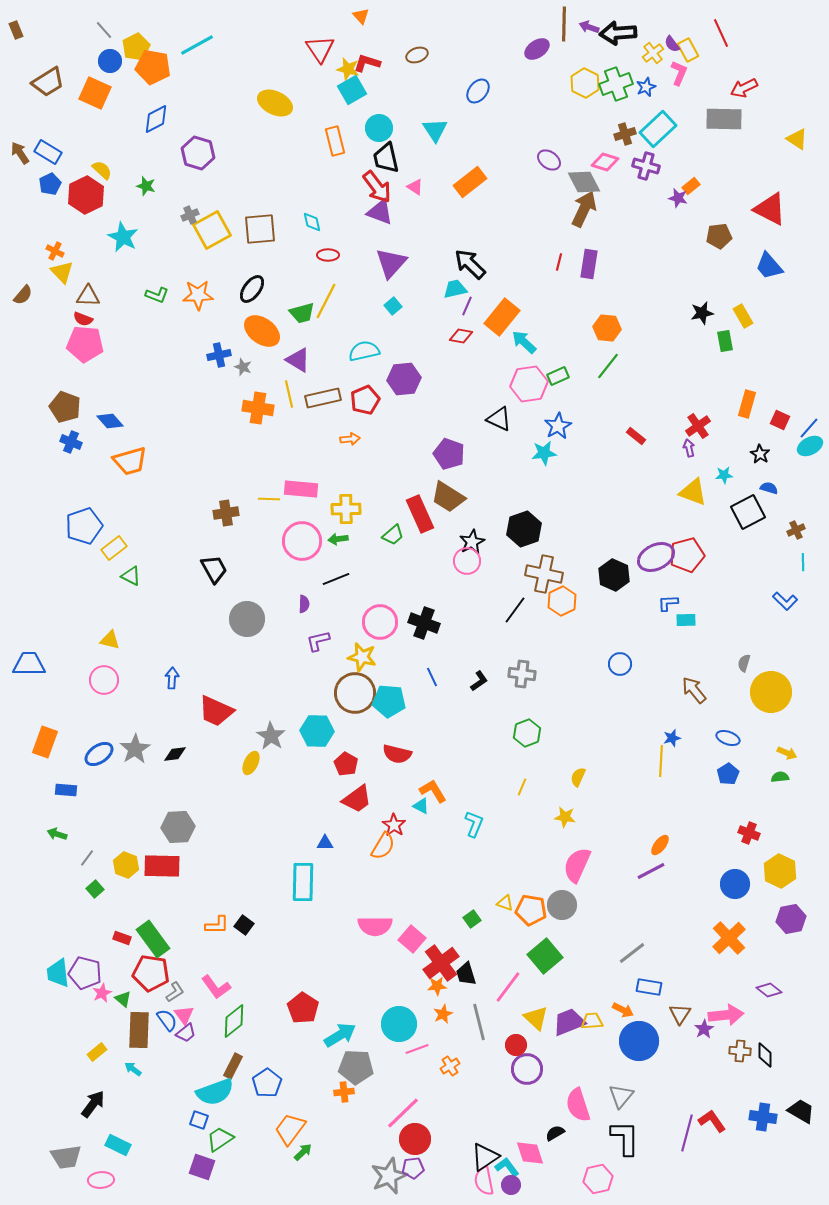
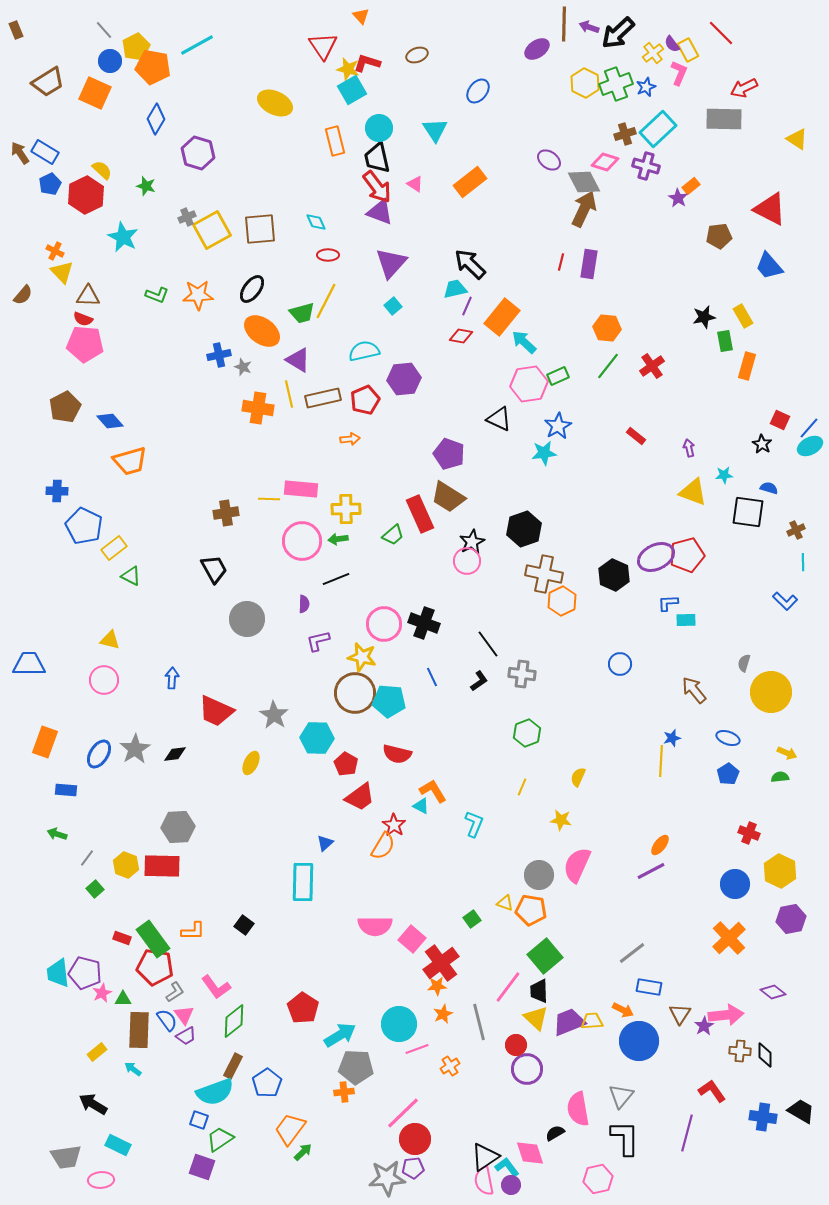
black arrow at (618, 33): rotated 39 degrees counterclockwise
red line at (721, 33): rotated 20 degrees counterclockwise
red triangle at (320, 49): moved 3 px right, 3 px up
blue diamond at (156, 119): rotated 32 degrees counterclockwise
blue rectangle at (48, 152): moved 3 px left
black trapezoid at (386, 158): moved 9 px left
pink triangle at (415, 187): moved 3 px up
purple star at (678, 198): rotated 18 degrees clockwise
gray cross at (190, 215): moved 3 px left, 2 px down
cyan diamond at (312, 222): moved 4 px right; rotated 10 degrees counterclockwise
red line at (559, 262): moved 2 px right
black star at (702, 313): moved 2 px right, 4 px down
orange rectangle at (747, 404): moved 38 px up
brown pentagon at (65, 407): rotated 24 degrees clockwise
red cross at (698, 426): moved 46 px left, 60 px up
blue cross at (71, 442): moved 14 px left, 49 px down; rotated 20 degrees counterclockwise
black star at (760, 454): moved 2 px right, 10 px up
black square at (748, 512): rotated 36 degrees clockwise
blue pentagon at (84, 526): rotated 27 degrees counterclockwise
black line at (515, 610): moved 27 px left, 34 px down; rotated 72 degrees counterclockwise
pink circle at (380, 622): moved 4 px right, 2 px down
cyan hexagon at (317, 731): moved 7 px down
gray star at (271, 736): moved 3 px right, 21 px up
blue ellipse at (99, 754): rotated 24 degrees counterclockwise
red trapezoid at (357, 799): moved 3 px right, 2 px up
yellow star at (565, 817): moved 4 px left, 3 px down
blue triangle at (325, 843): rotated 42 degrees counterclockwise
gray circle at (562, 905): moved 23 px left, 30 px up
orange L-shape at (217, 925): moved 24 px left, 6 px down
red pentagon at (151, 973): moved 4 px right, 6 px up
black trapezoid at (466, 974): moved 73 px right, 17 px down; rotated 15 degrees clockwise
purple diamond at (769, 990): moved 4 px right, 2 px down
green triangle at (123, 999): rotated 42 degrees counterclockwise
purple star at (704, 1029): moved 3 px up
purple trapezoid at (186, 1033): moved 3 px down; rotated 10 degrees clockwise
black arrow at (93, 1104): rotated 96 degrees counterclockwise
pink semicircle at (578, 1105): moved 4 px down; rotated 8 degrees clockwise
red L-shape at (712, 1121): moved 30 px up
gray star at (389, 1176): moved 2 px left, 2 px down; rotated 18 degrees clockwise
